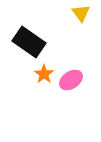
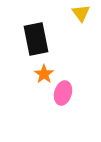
black rectangle: moved 7 px right, 3 px up; rotated 44 degrees clockwise
pink ellipse: moved 8 px left, 13 px down; rotated 40 degrees counterclockwise
